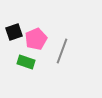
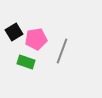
black square: rotated 12 degrees counterclockwise
pink pentagon: rotated 15 degrees clockwise
